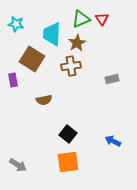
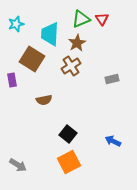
cyan star: rotated 28 degrees counterclockwise
cyan trapezoid: moved 2 px left
brown cross: rotated 24 degrees counterclockwise
purple rectangle: moved 1 px left
orange square: moved 1 px right; rotated 20 degrees counterclockwise
